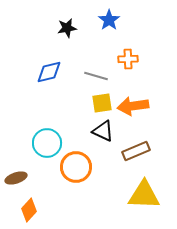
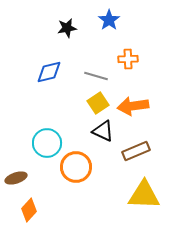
yellow square: moved 4 px left; rotated 25 degrees counterclockwise
